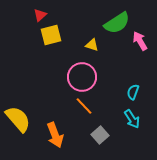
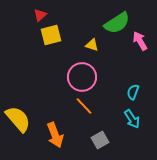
gray square: moved 5 px down; rotated 12 degrees clockwise
